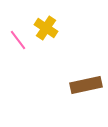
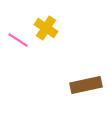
pink line: rotated 20 degrees counterclockwise
